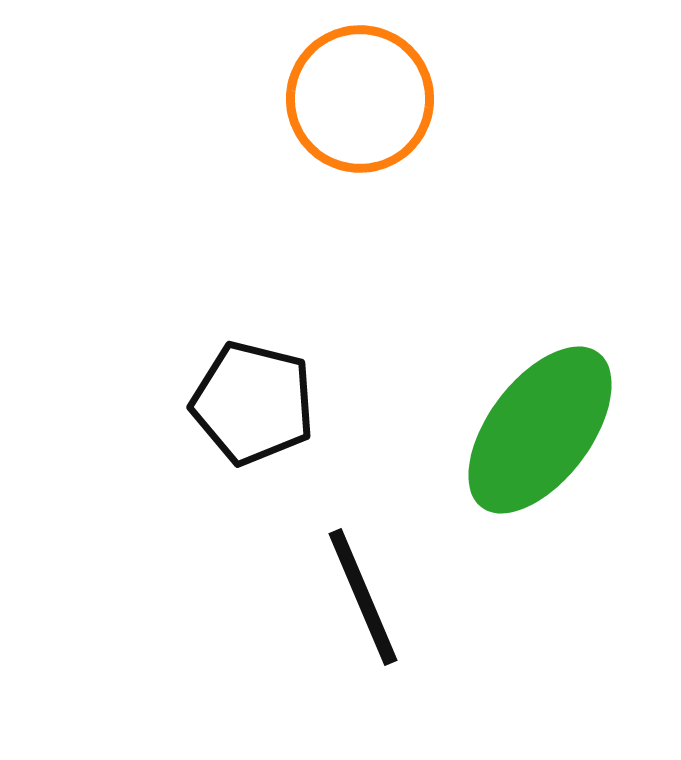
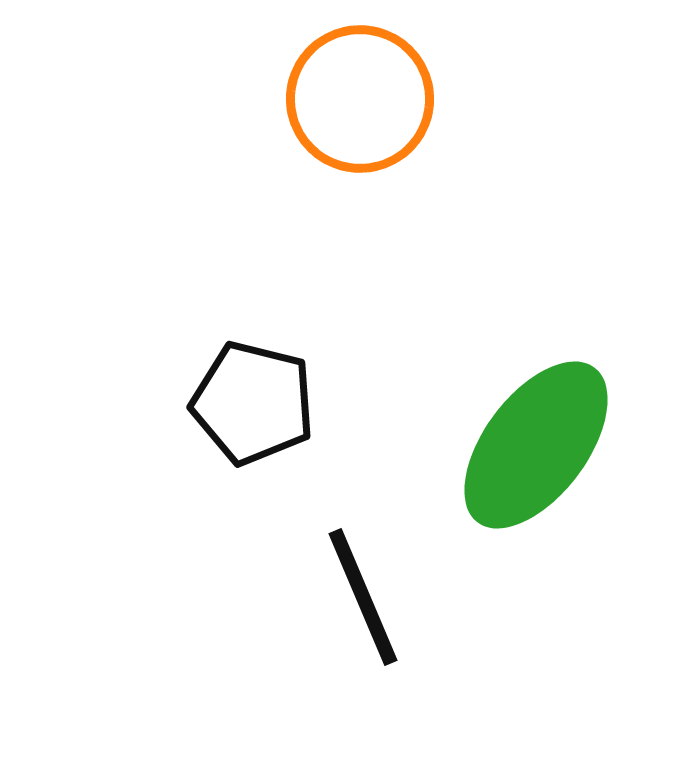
green ellipse: moved 4 px left, 15 px down
